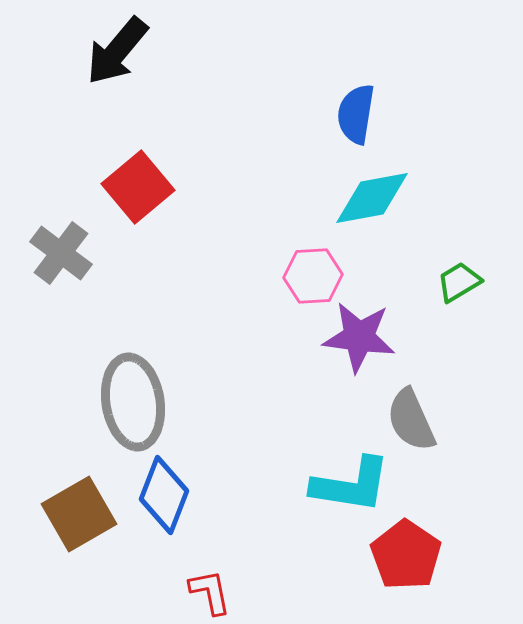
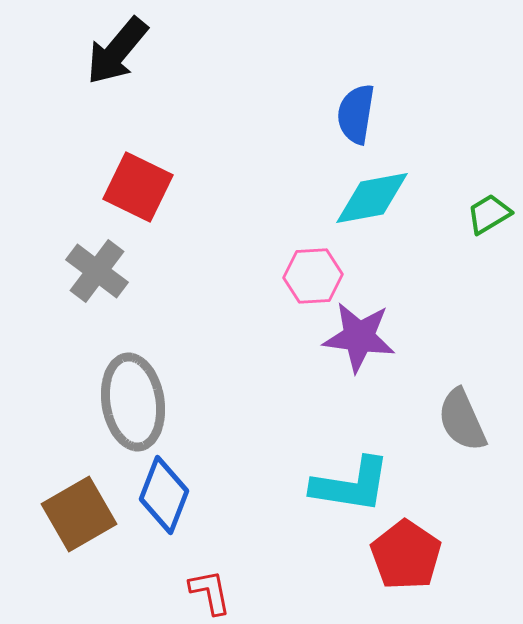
red square: rotated 24 degrees counterclockwise
gray cross: moved 36 px right, 18 px down
green trapezoid: moved 30 px right, 68 px up
gray semicircle: moved 51 px right
